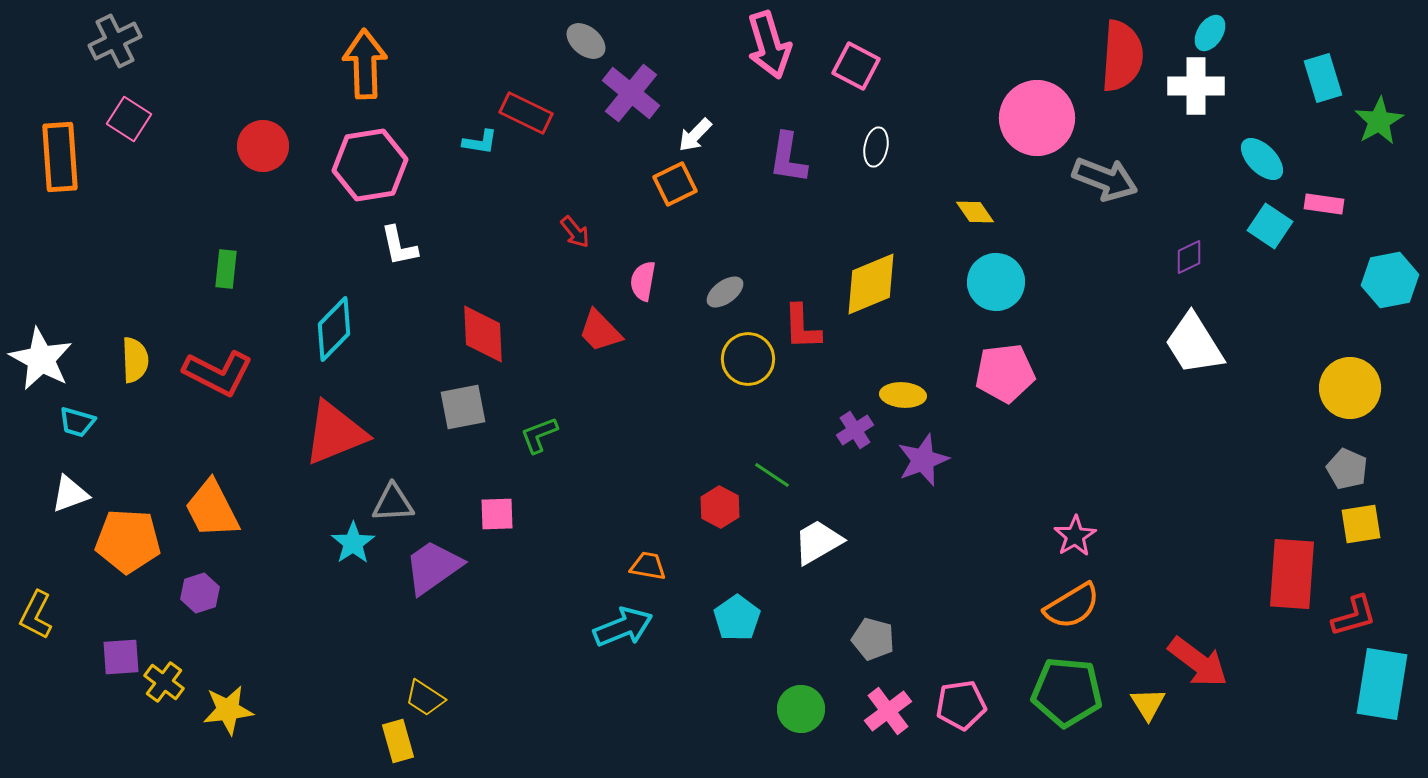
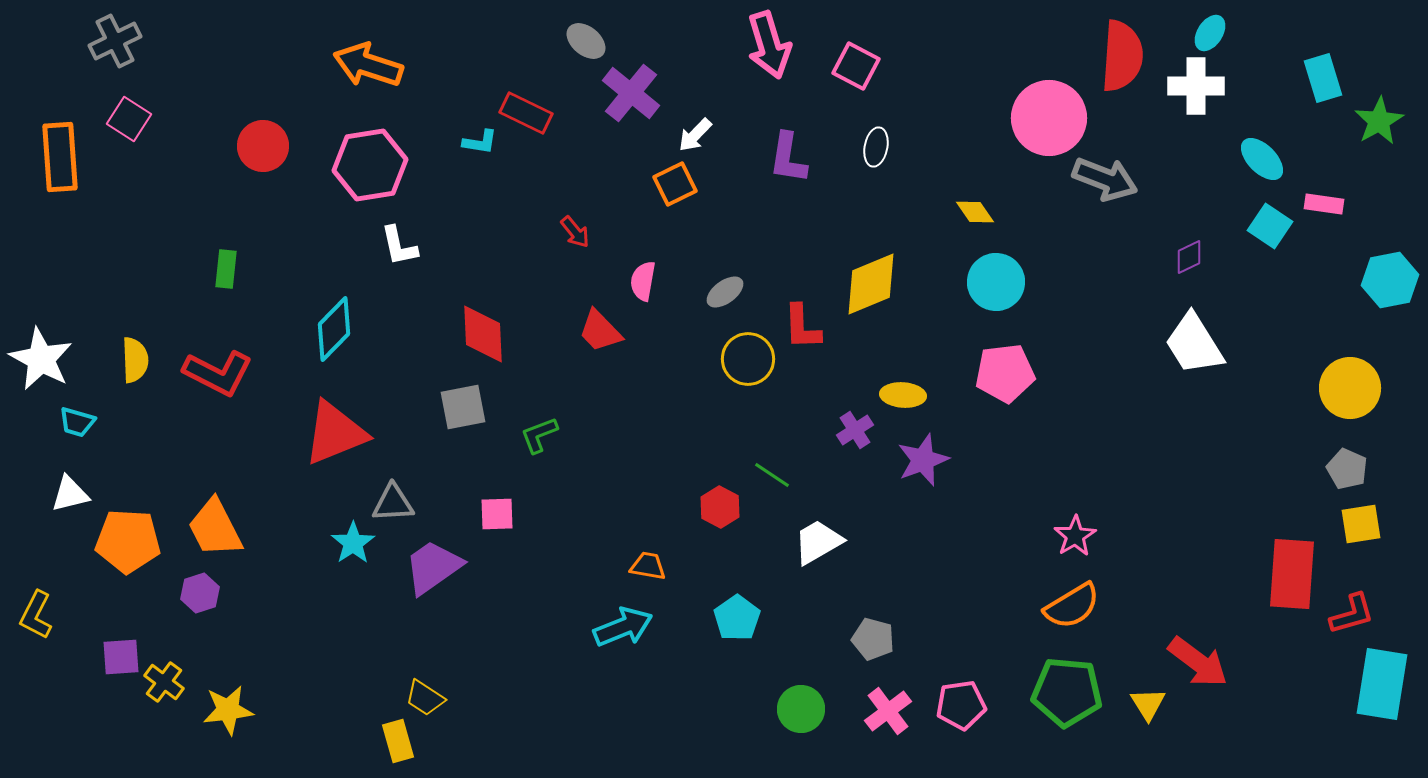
orange arrow at (365, 64): moved 3 px right, 1 px down; rotated 70 degrees counterclockwise
pink circle at (1037, 118): moved 12 px right
white triangle at (70, 494): rotated 6 degrees clockwise
orange trapezoid at (212, 509): moved 3 px right, 19 px down
red L-shape at (1354, 616): moved 2 px left, 2 px up
